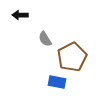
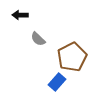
gray semicircle: moved 7 px left; rotated 14 degrees counterclockwise
blue rectangle: rotated 60 degrees counterclockwise
